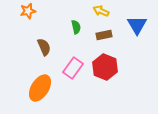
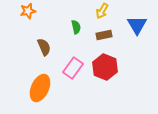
yellow arrow: moved 1 px right; rotated 84 degrees counterclockwise
orange ellipse: rotated 8 degrees counterclockwise
